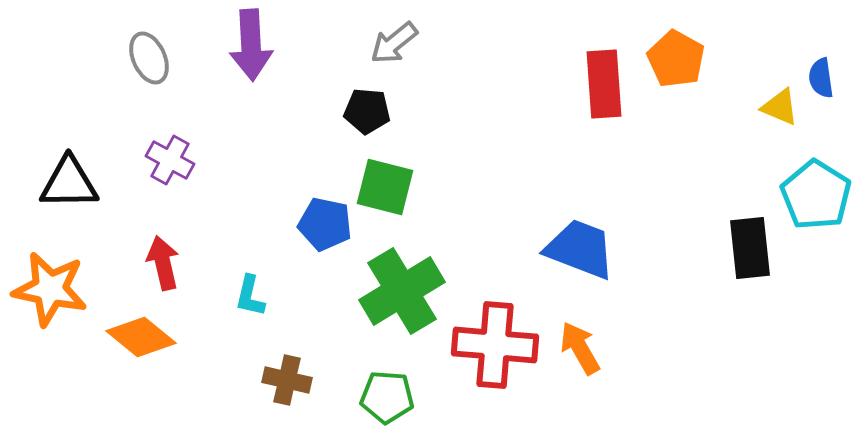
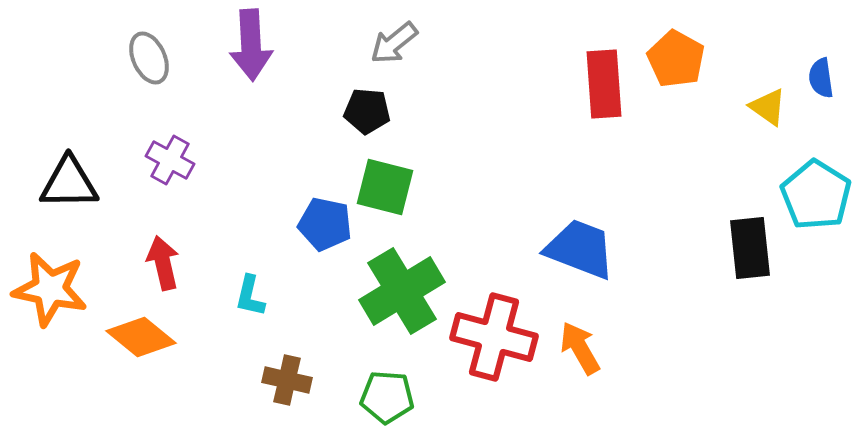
yellow triangle: moved 12 px left; rotated 12 degrees clockwise
red cross: moved 1 px left, 8 px up; rotated 10 degrees clockwise
